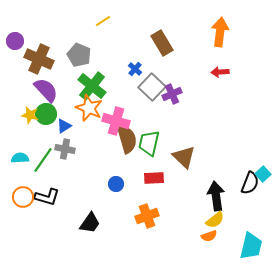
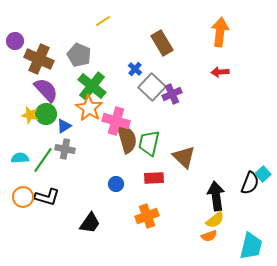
orange star: rotated 8 degrees clockwise
